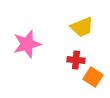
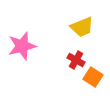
pink star: moved 5 px left, 2 px down
red cross: rotated 24 degrees clockwise
